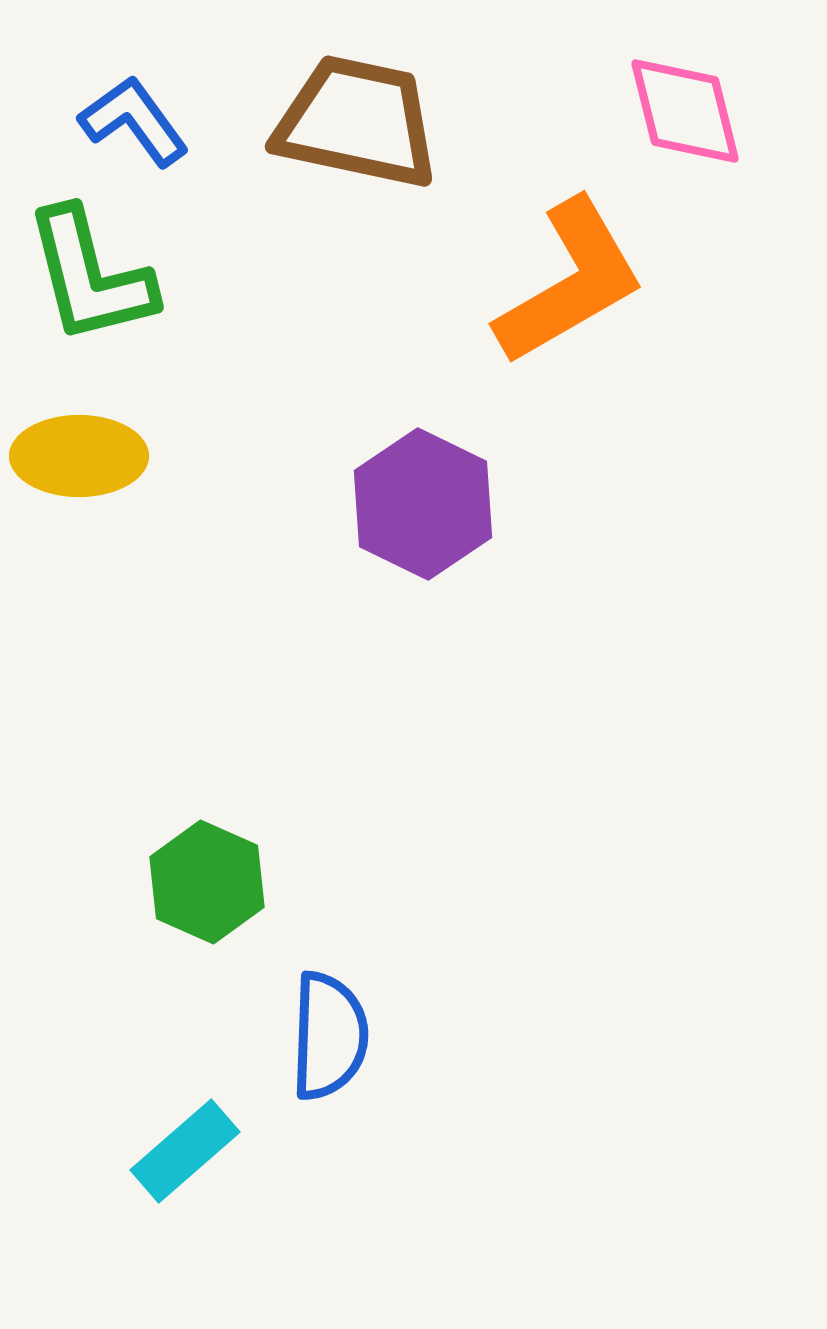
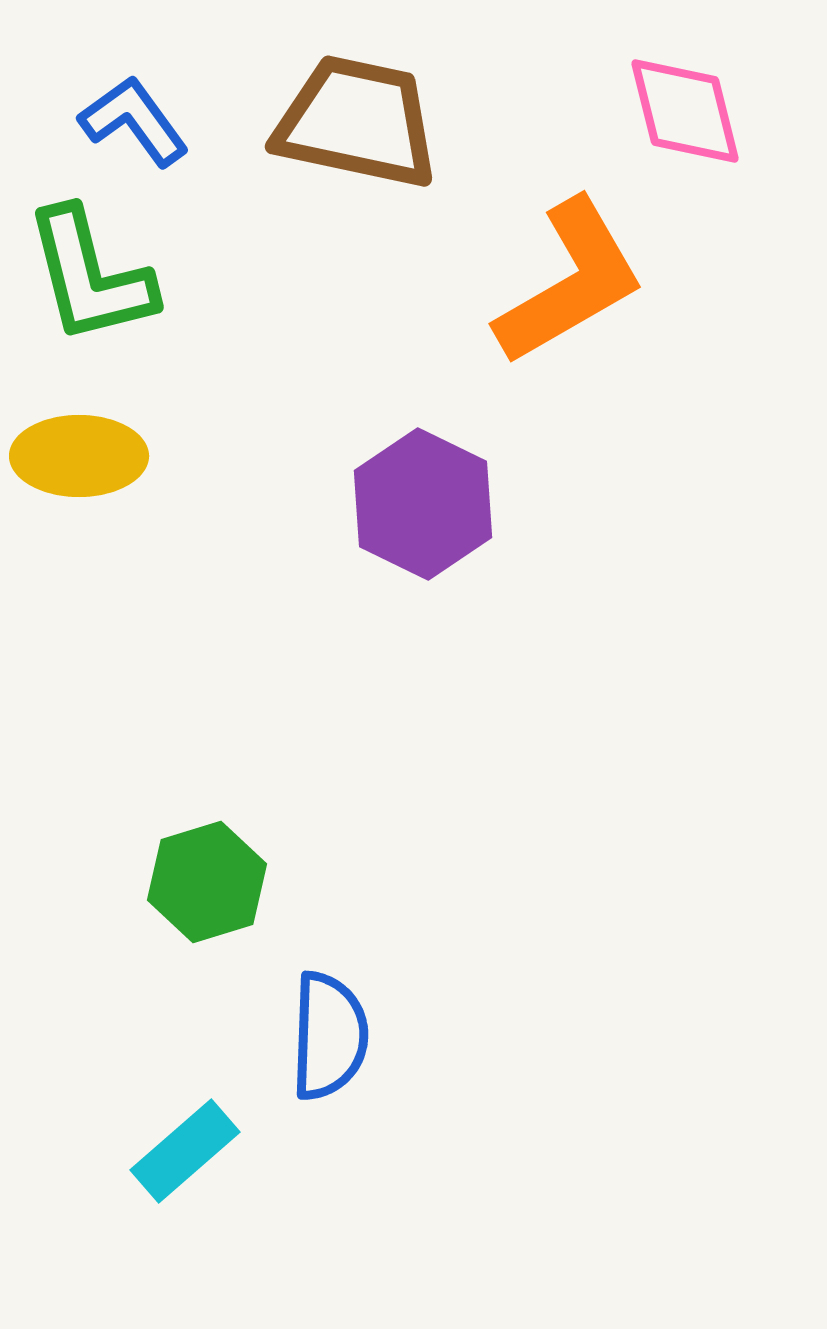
green hexagon: rotated 19 degrees clockwise
